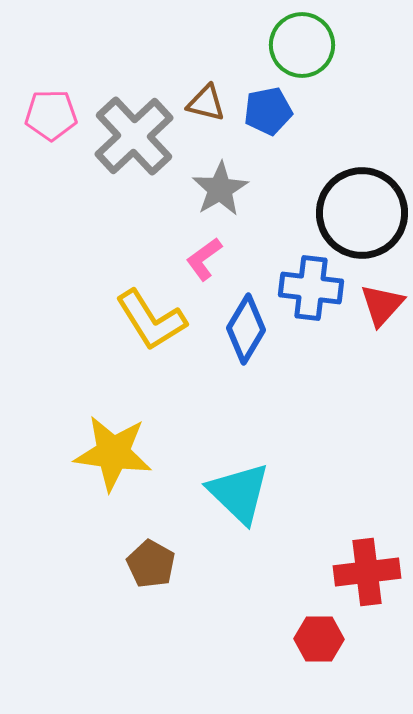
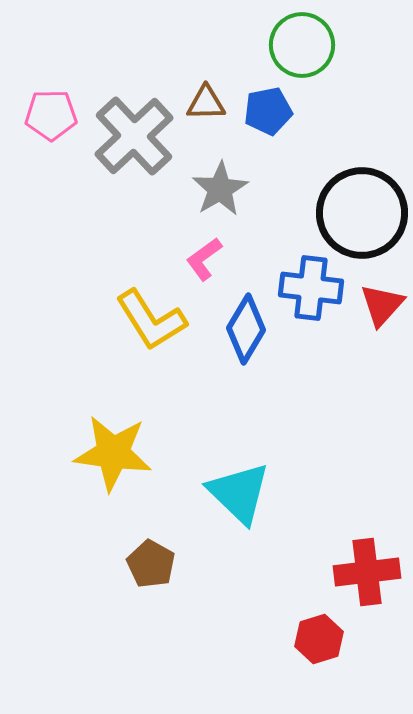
brown triangle: rotated 15 degrees counterclockwise
red hexagon: rotated 18 degrees counterclockwise
